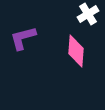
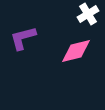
pink diamond: rotated 72 degrees clockwise
